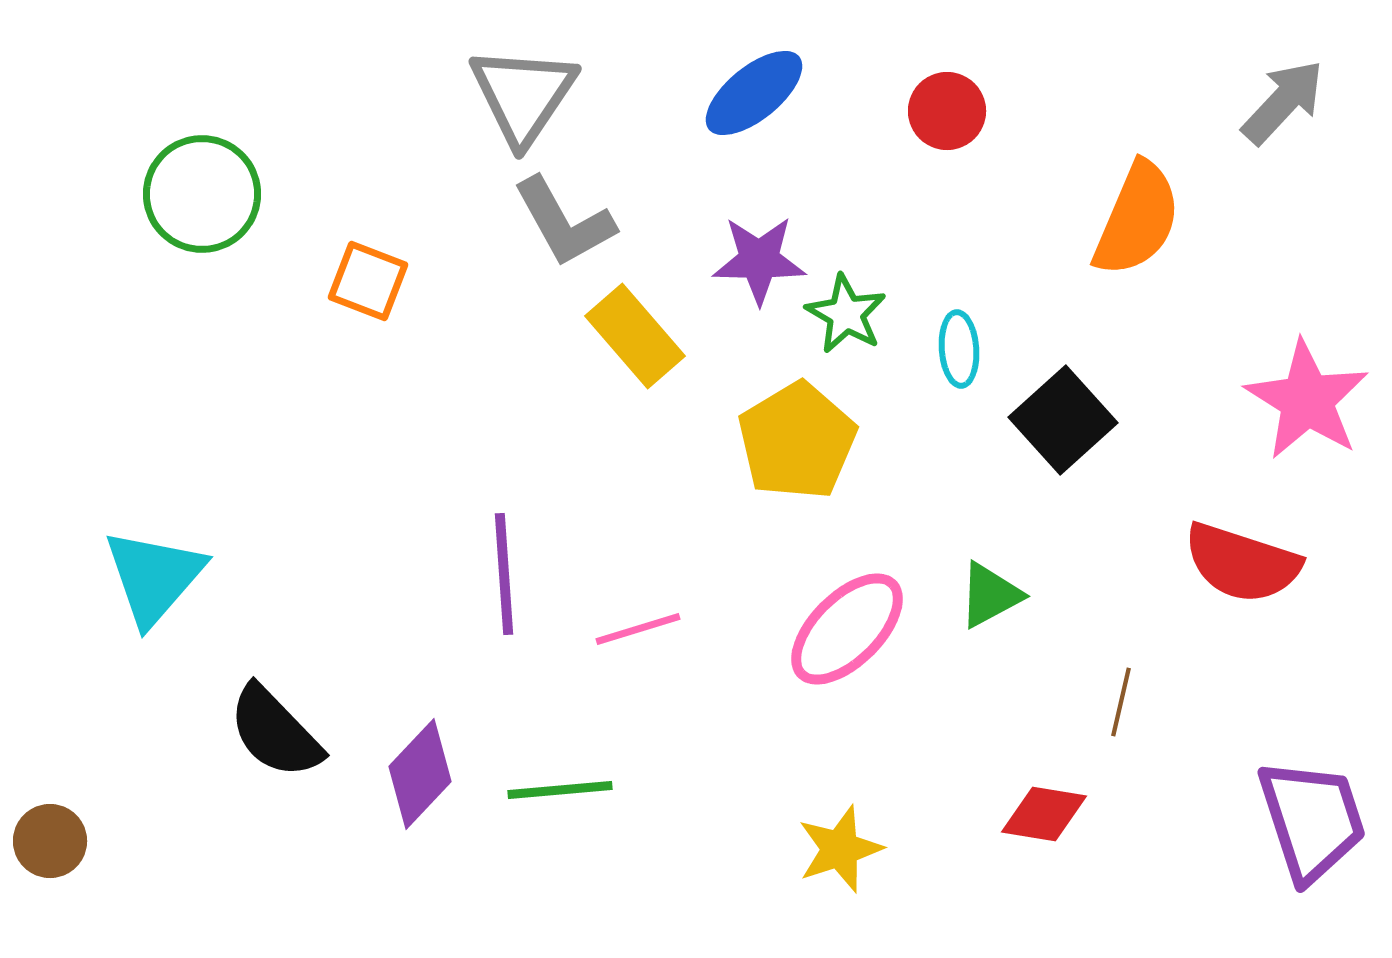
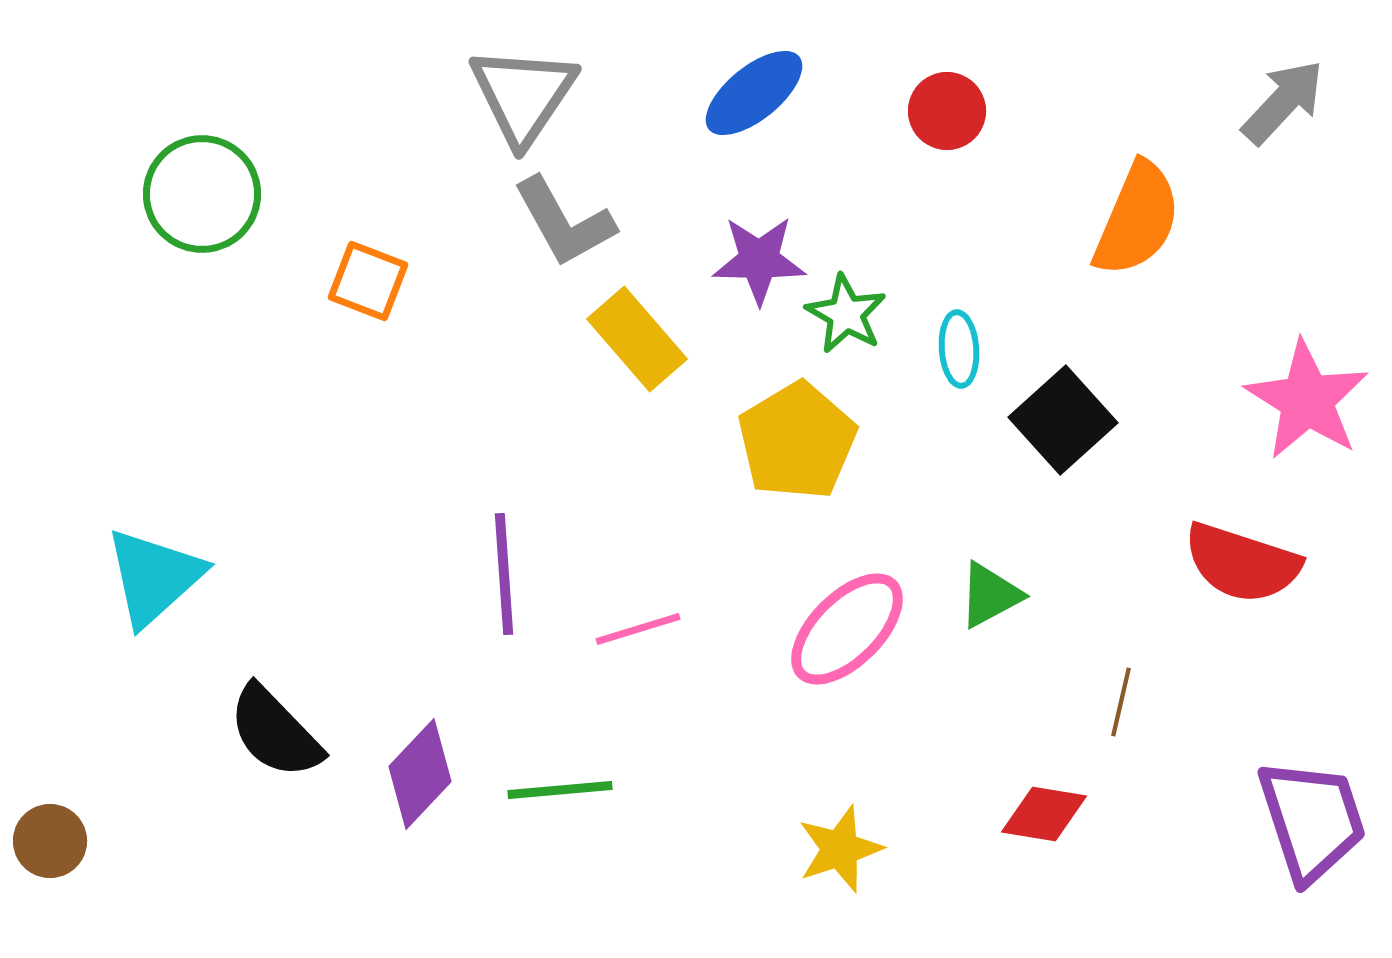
yellow rectangle: moved 2 px right, 3 px down
cyan triangle: rotated 7 degrees clockwise
